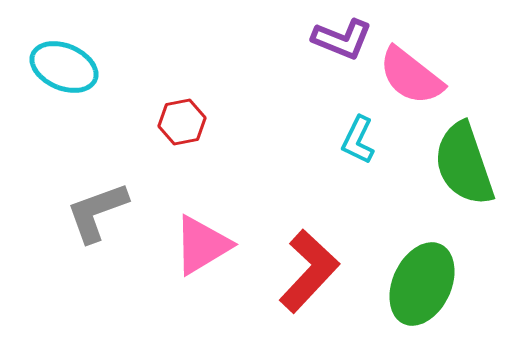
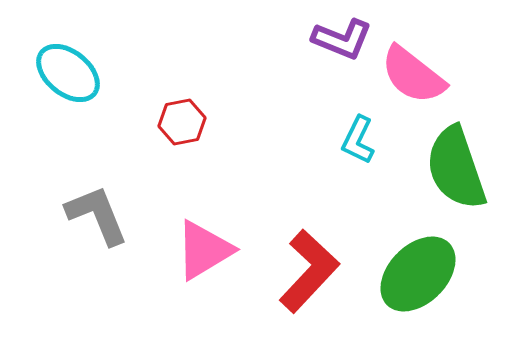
cyan ellipse: moved 4 px right, 6 px down; rotated 16 degrees clockwise
pink semicircle: moved 2 px right, 1 px up
green semicircle: moved 8 px left, 4 px down
gray L-shape: moved 3 px down; rotated 88 degrees clockwise
pink triangle: moved 2 px right, 5 px down
green ellipse: moved 4 px left, 10 px up; rotated 20 degrees clockwise
